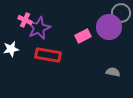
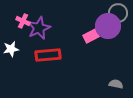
gray circle: moved 3 px left
pink cross: moved 2 px left, 1 px down
purple circle: moved 1 px left, 1 px up
pink rectangle: moved 8 px right
red rectangle: rotated 15 degrees counterclockwise
gray semicircle: moved 3 px right, 12 px down
